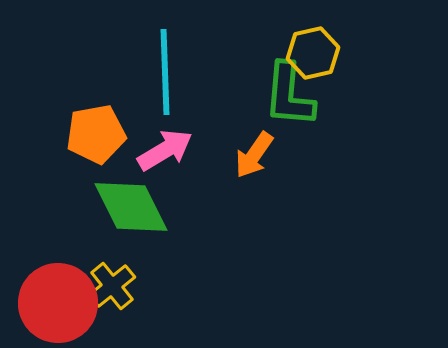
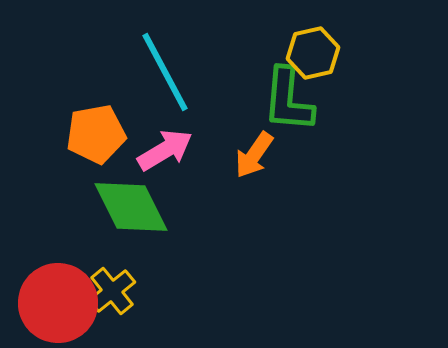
cyan line: rotated 26 degrees counterclockwise
green L-shape: moved 1 px left, 5 px down
yellow cross: moved 5 px down
